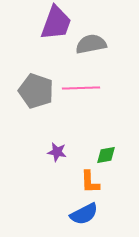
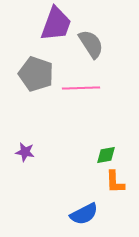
purple trapezoid: moved 1 px down
gray semicircle: rotated 68 degrees clockwise
gray pentagon: moved 17 px up
purple star: moved 32 px left
orange L-shape: moved 25 px right
